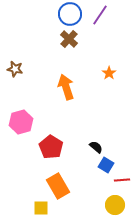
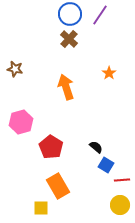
yellow circle: moved 5 px right
